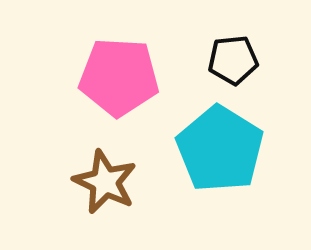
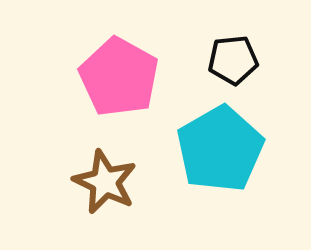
pink pentagon: rotated 26 degrees clockwise
cyan pentagon: rotated 10 degrees clockwise
